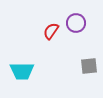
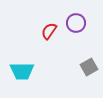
red semicircle: moved 2 px left
gray square: moved 1 px down; rotated 24 degrees counterclockwise
